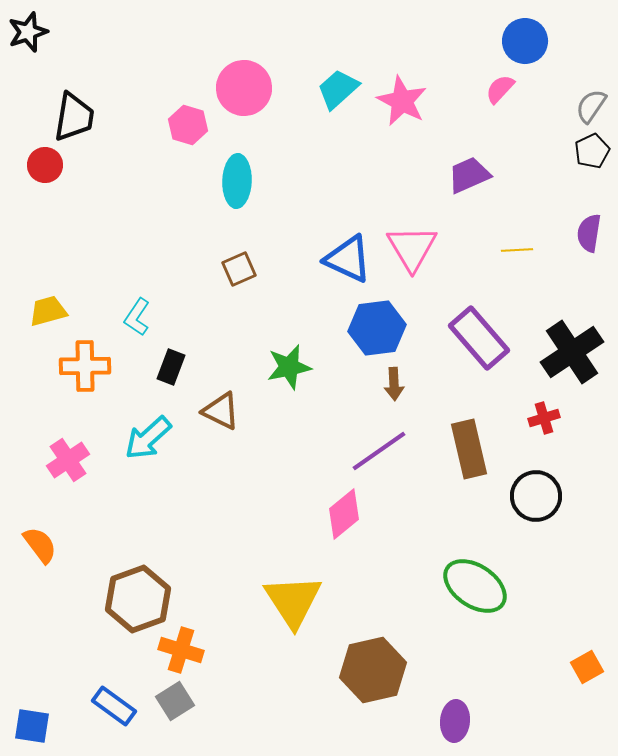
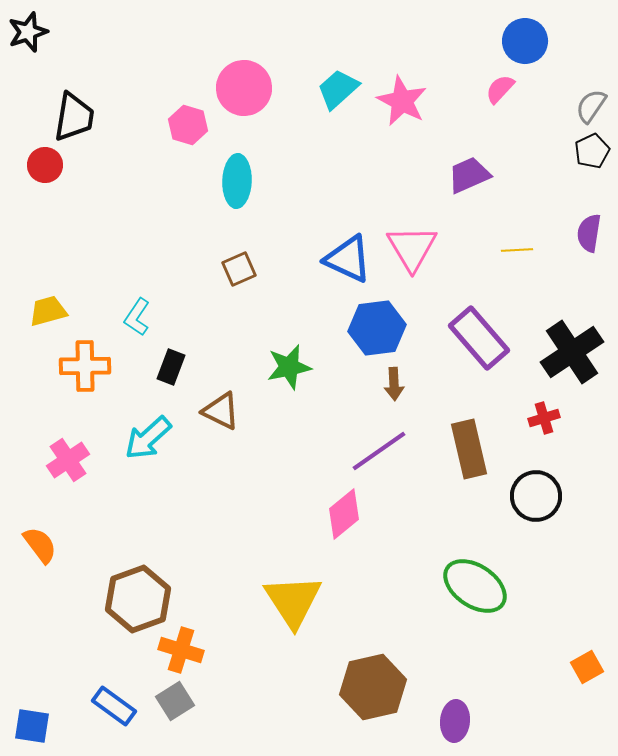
brown hexagon at (373, 670): moved 17 px down
